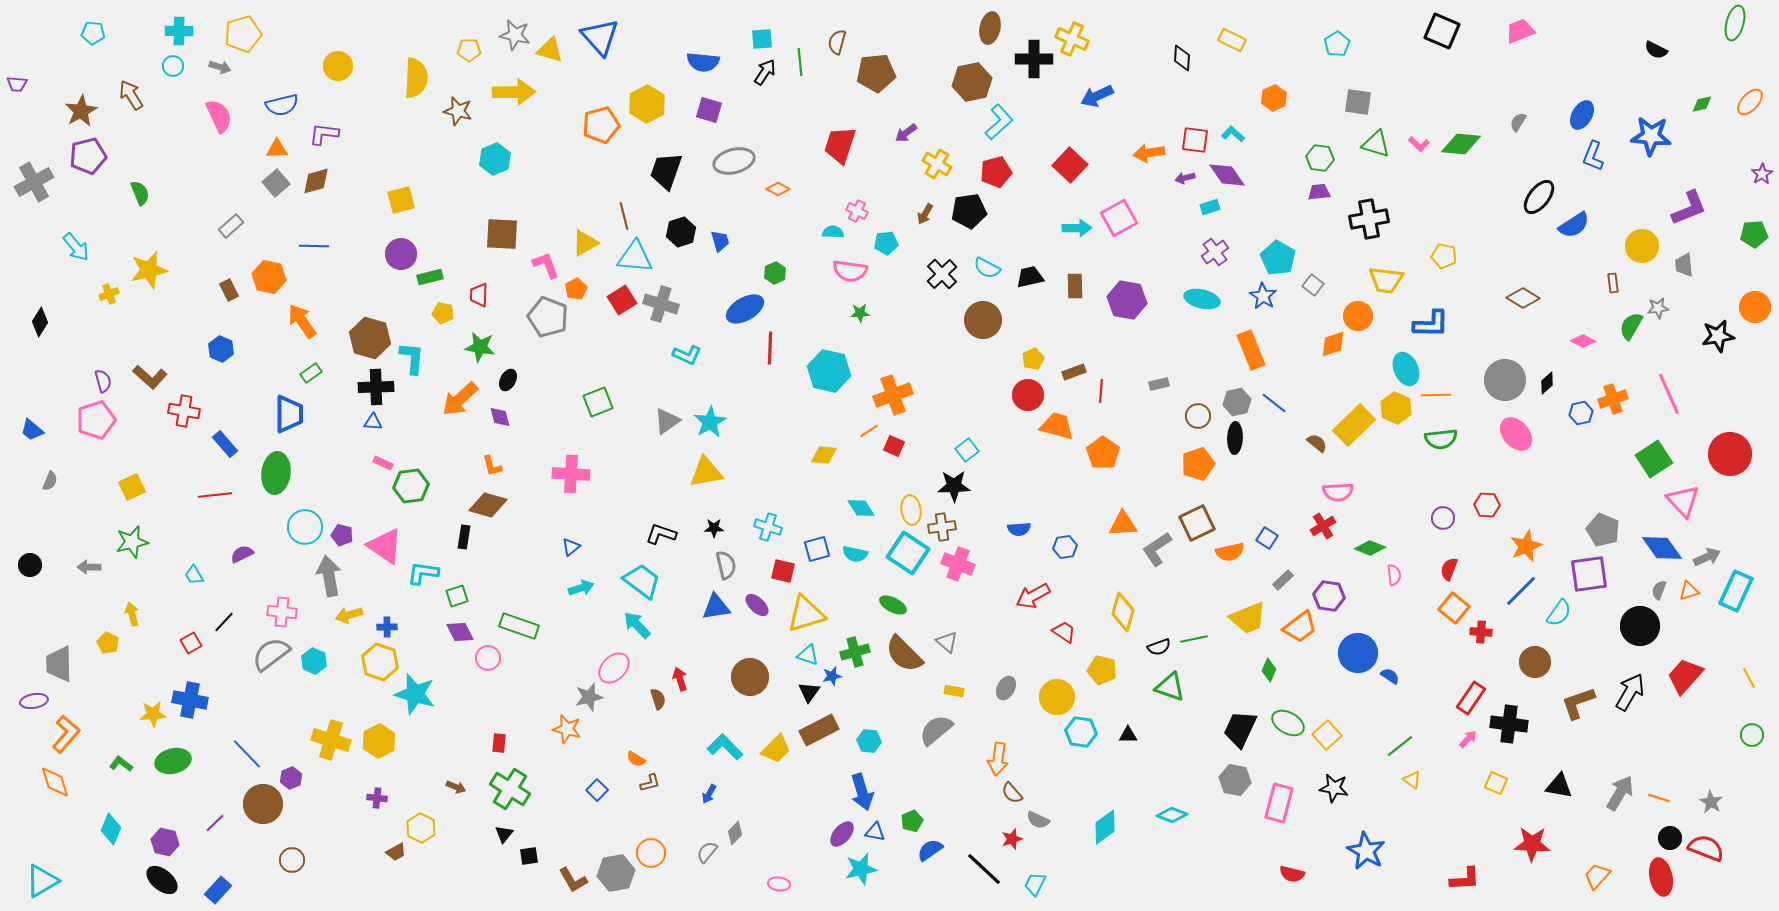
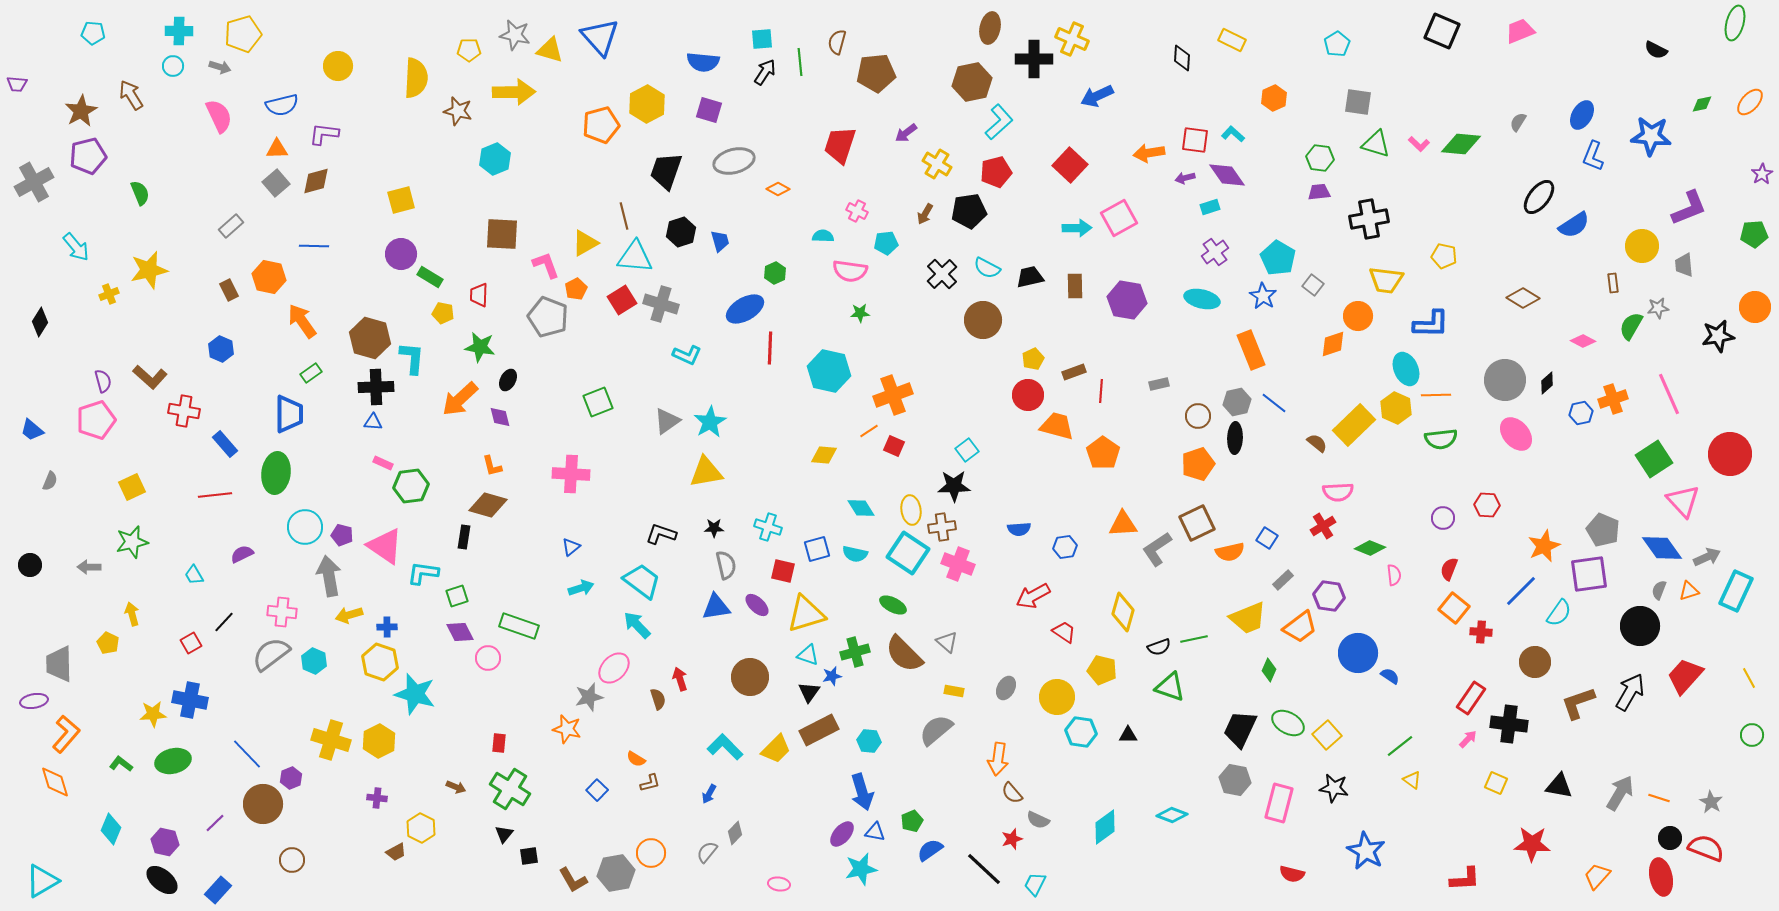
cyan semicircle at (833, 232): moved 10 px left, 4 px down
green rectangle at (430, 277): rotated 45 degrees clockwise
orange star at (1526, 546): moved 18 px right
